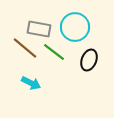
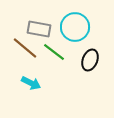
black ellipse: moved 1 px right
